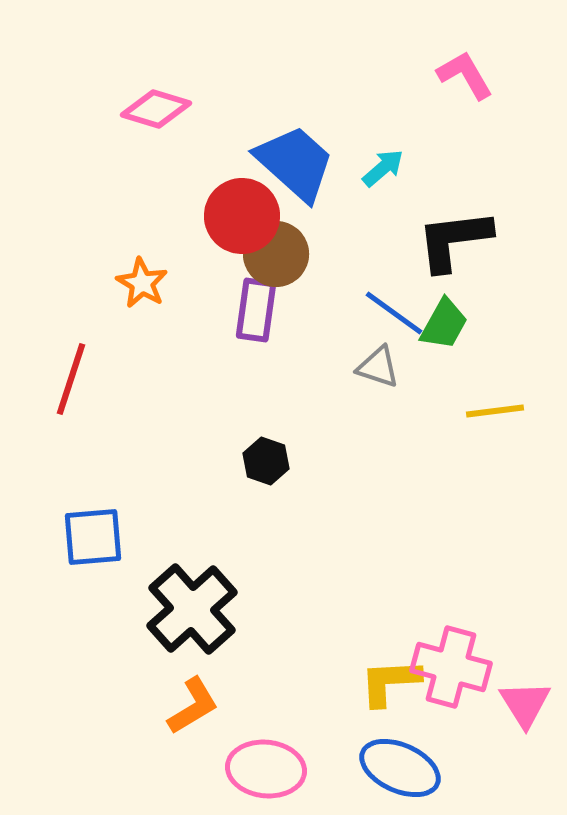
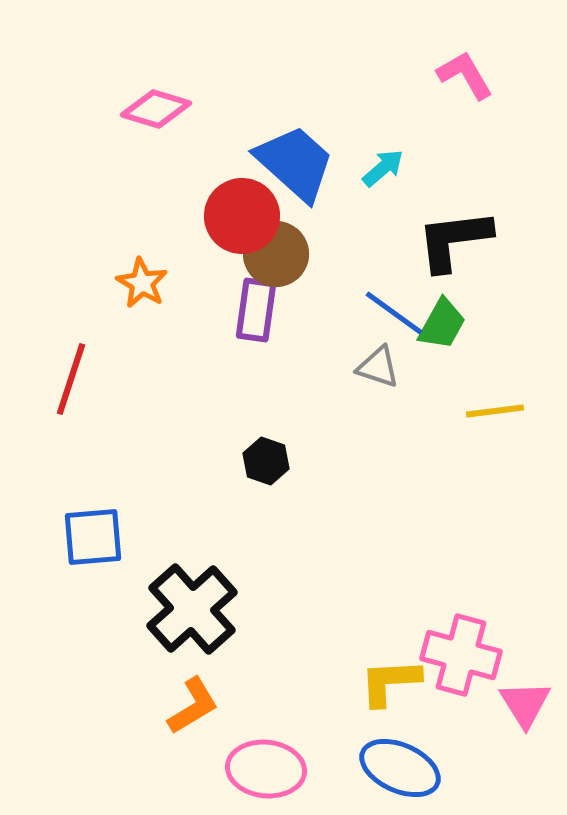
green trapezoid: moved 2 px left
pink cross: moved 10 px right, 12 px up
